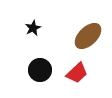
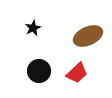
brown ellipse: rotated 20 degrees clockwise
black circle: moved 1 px left, 1 px down
